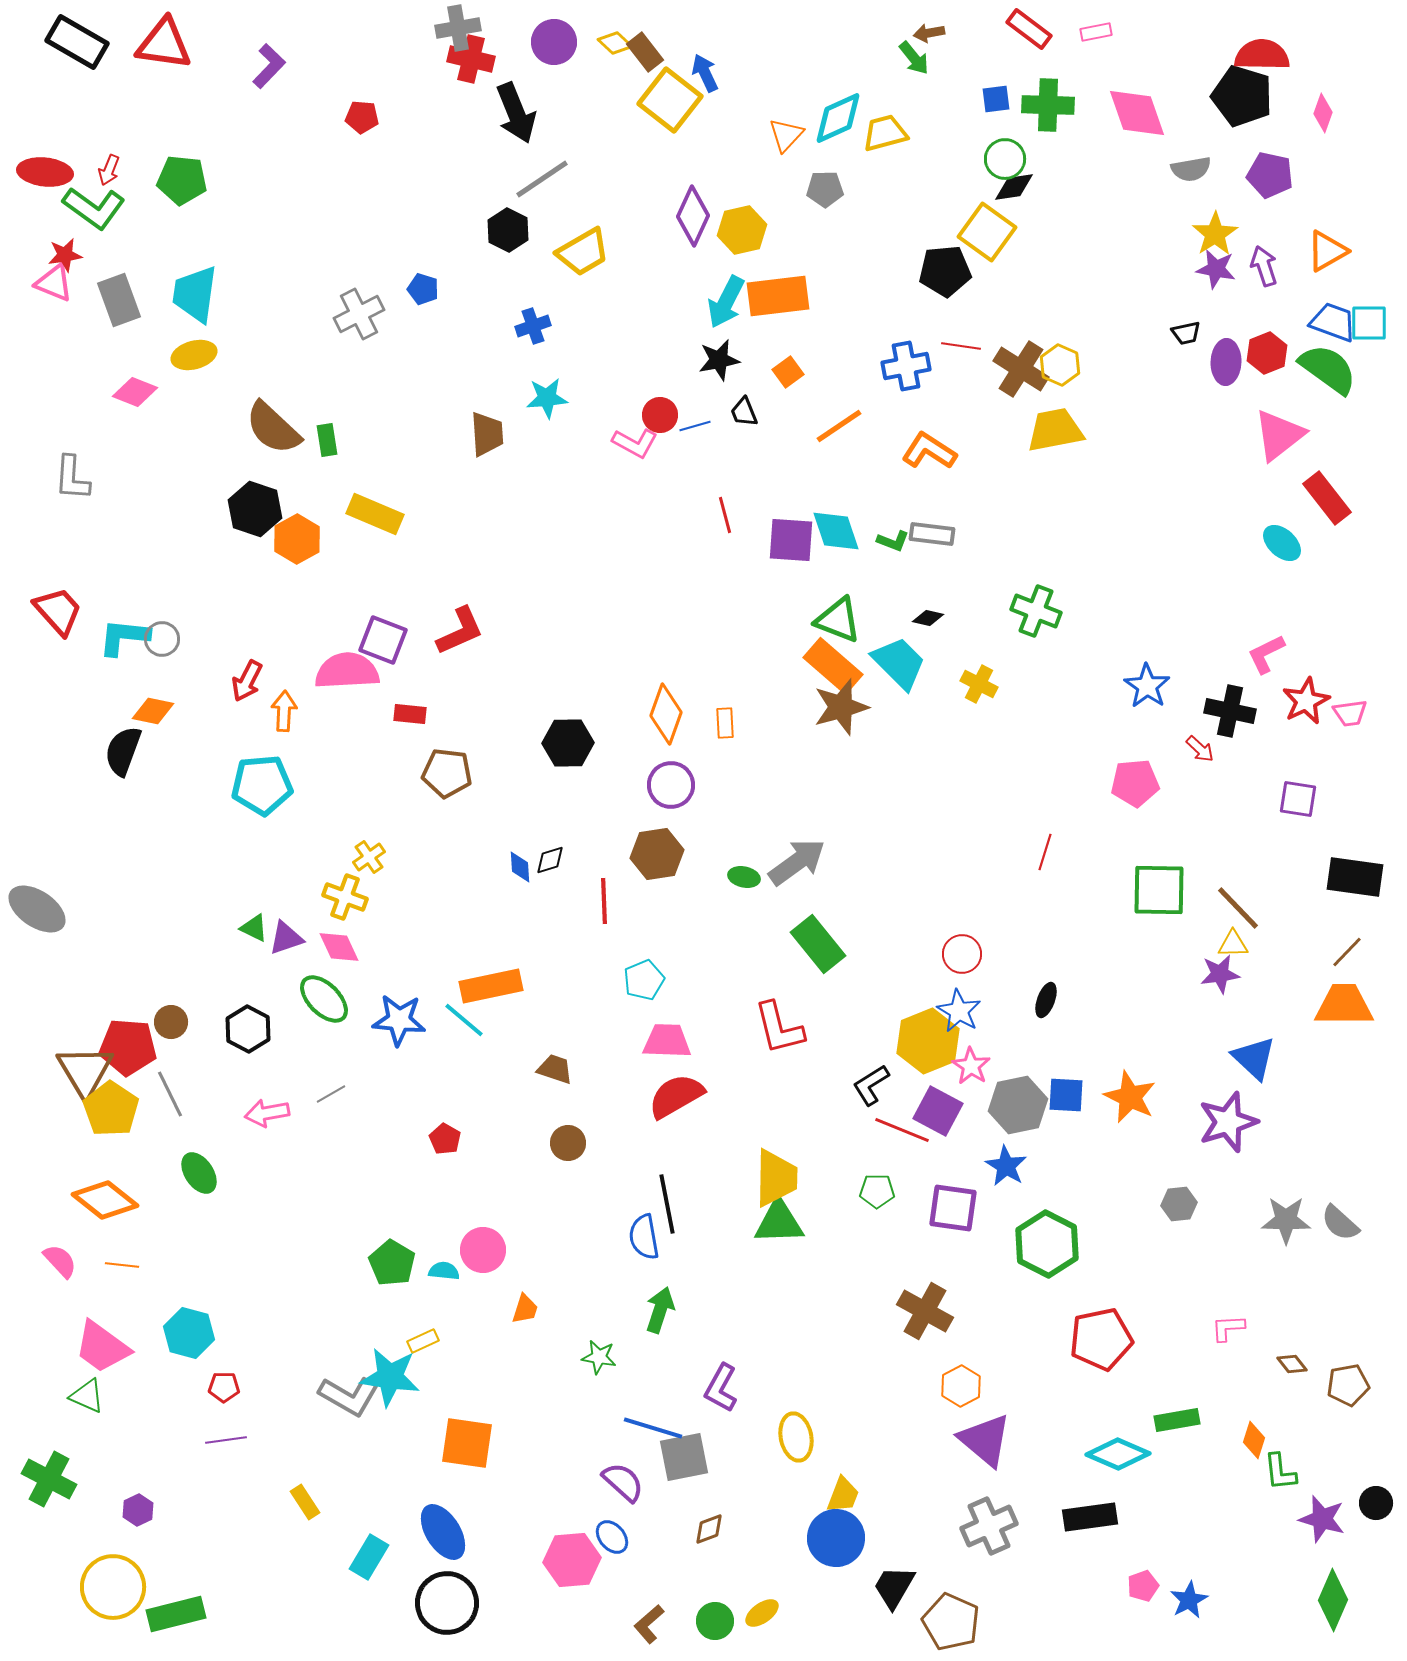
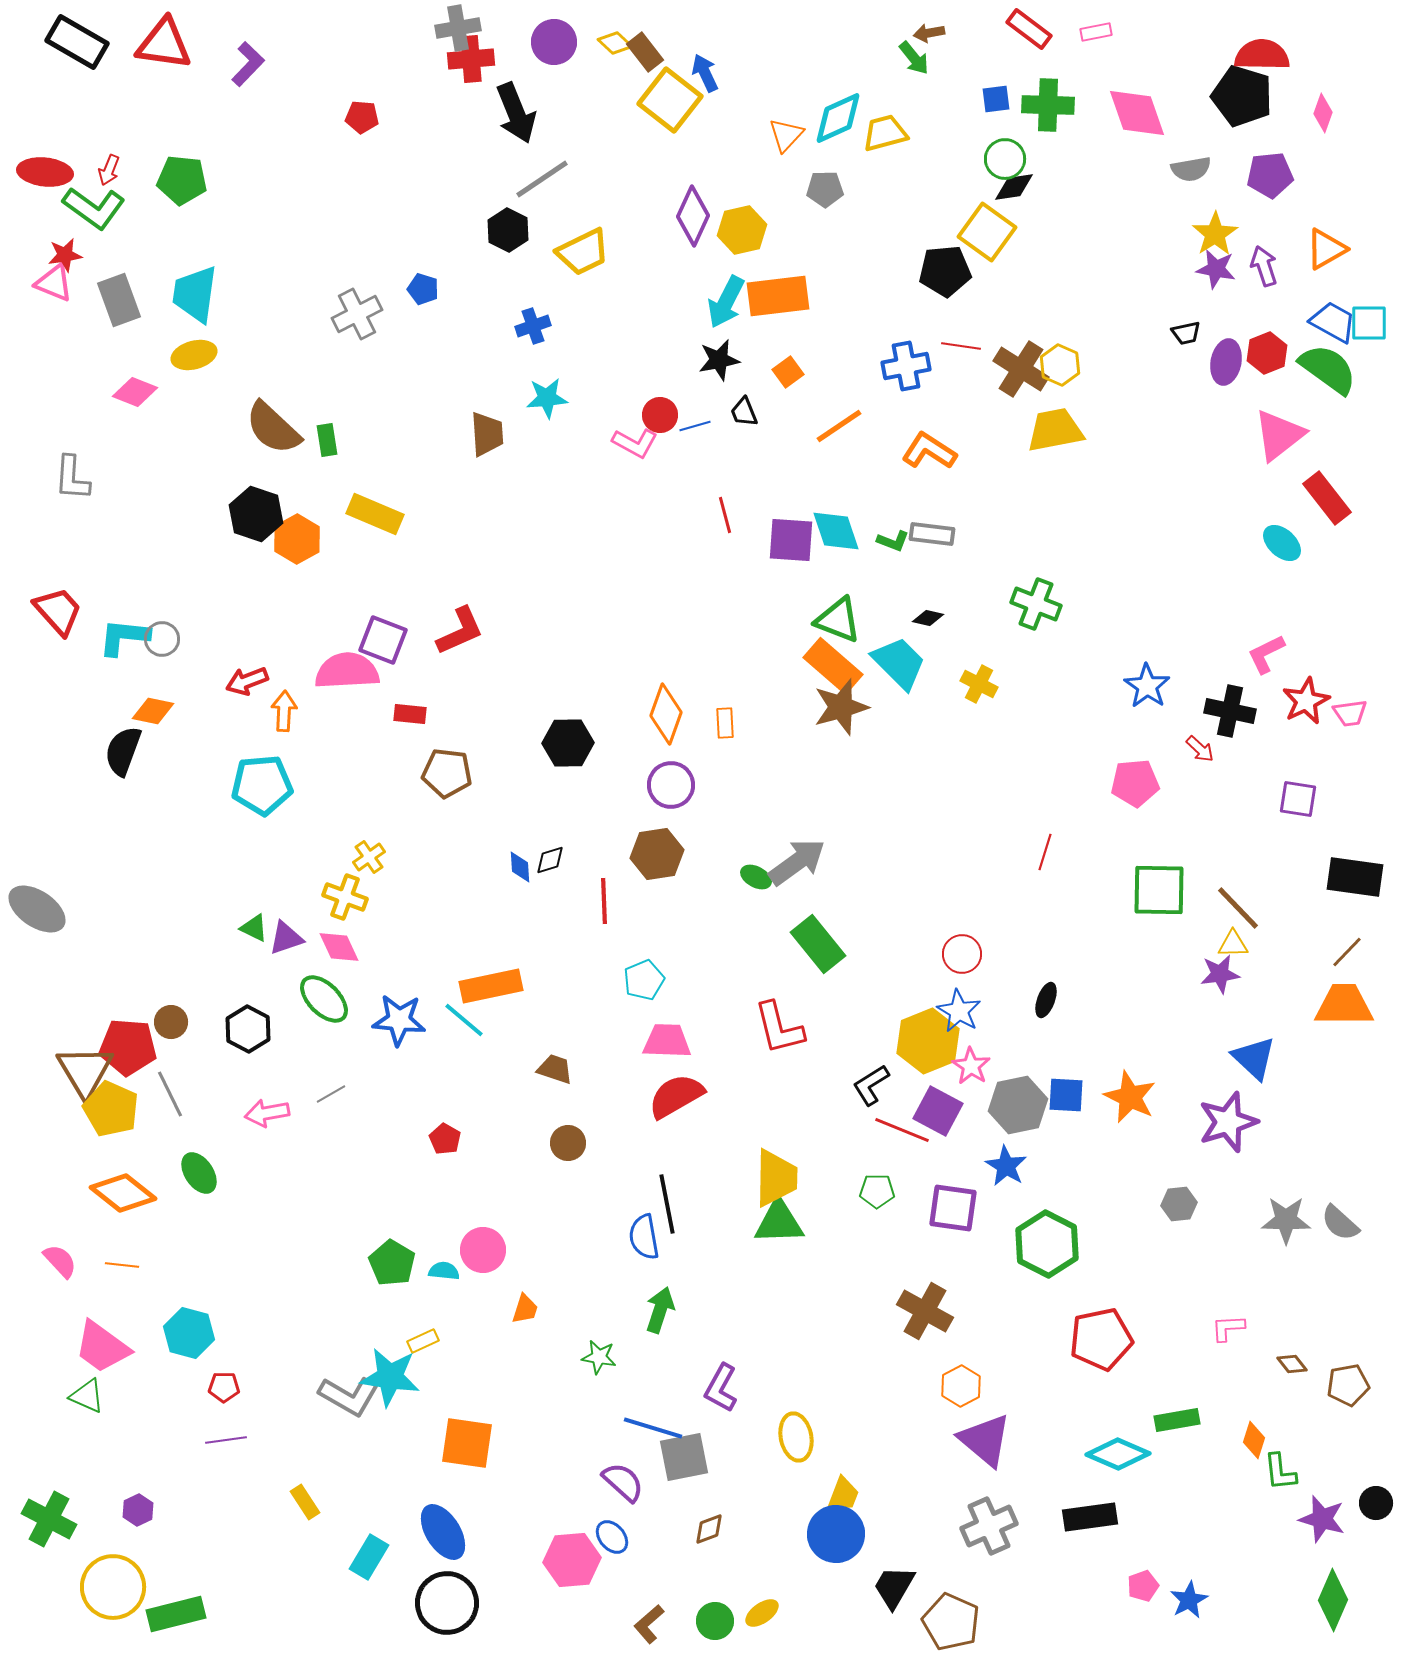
red cross at (471, 59): rotated 18 degrees counterclockwise
purple L-shape at (269, 66): moved 21 px left, 2 px up
purple pentagon at (1270, 175): rotated 18 degrees counterclockwise
orange triangle at (1327, 251): moved 1 px left, 2 px up
yellow trapezoid at (583, 252): rotated 4 degrees clockwise
gray cross at (359, 314): moved 2 px left
blue trapezoid at (1333, 322): rotated 9 degrees clockwise
purple ellipse at (1226, 362): rotated 9 degrees clockwise
black hexagon at (255, 509): moved 1 px right, 5 px down
green cross at (1036, 611): moved 7 px up
red arrow at (247, 681): rotated 42 degrees clockwise
green ellipse at (744, 877): moved 12 px right; rotated 16 degrees clockwise
yellow pentagon at (111, 1109): rotated 10 degrees counterclockwise
orange diamond at (105, 1200): moved 18 px right, 7 px up
green cross at (49, 1479): moved 40 px down
blue circle at (836, 1538): moved 4 px up
